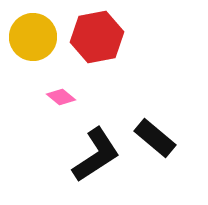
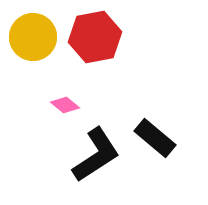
red hexagon: moved 2 px left
pink diamond: moved 4 px right, 8 px down
